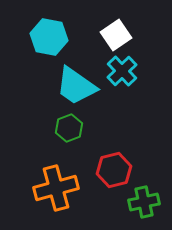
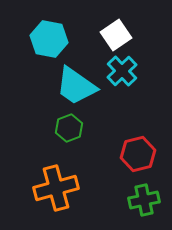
cyan hexagon: moved 2 px down
red hexagon: moved 24 px right, 16 px up
green cross: moved 2 px up
